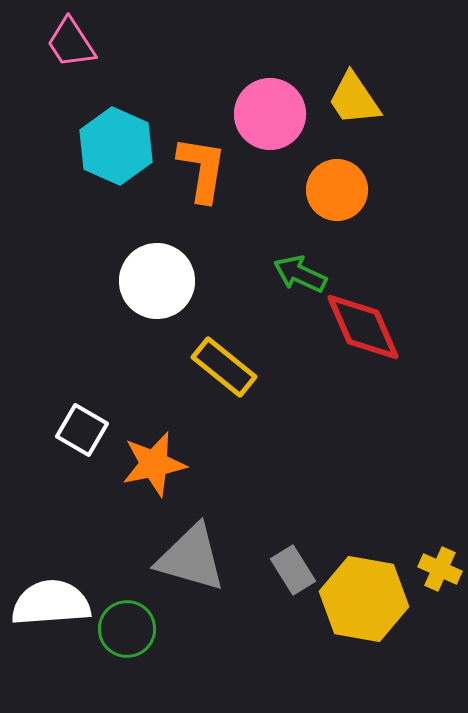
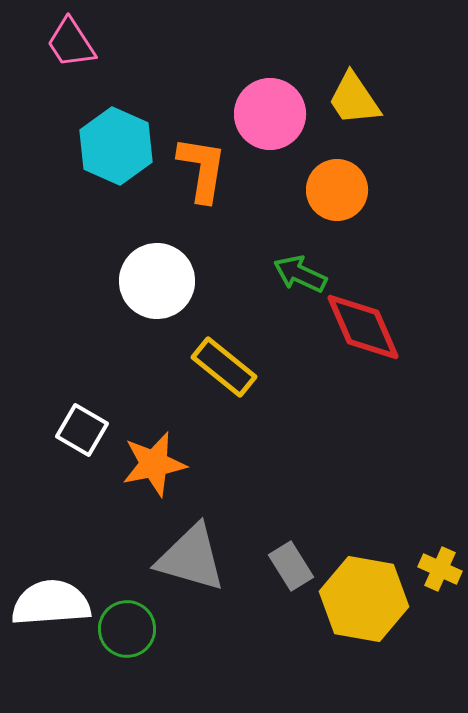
gray rectangle: moved 2 px left, 4 px up
